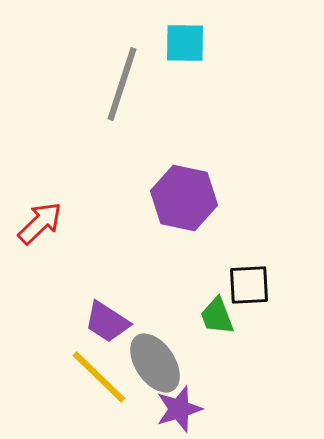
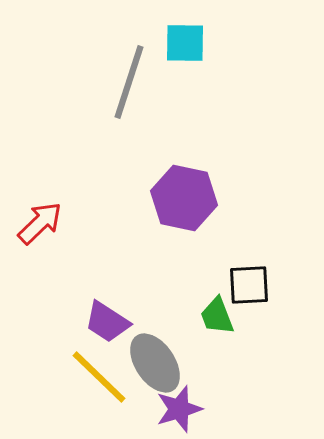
gray line: moved 7 px right, 2 px up
